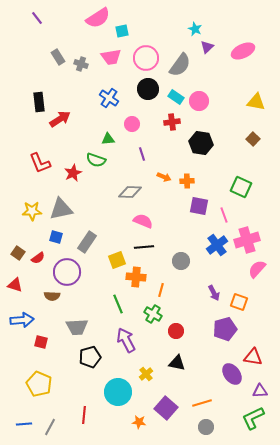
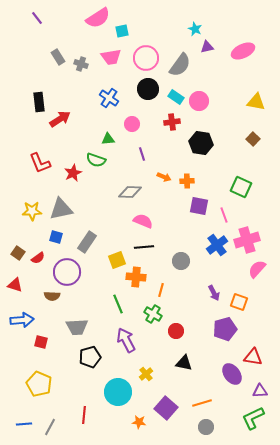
purple triangle at (207, 47): rotated 32 degrees clockwise
black triangle at (177, 363): moved 7 px right
